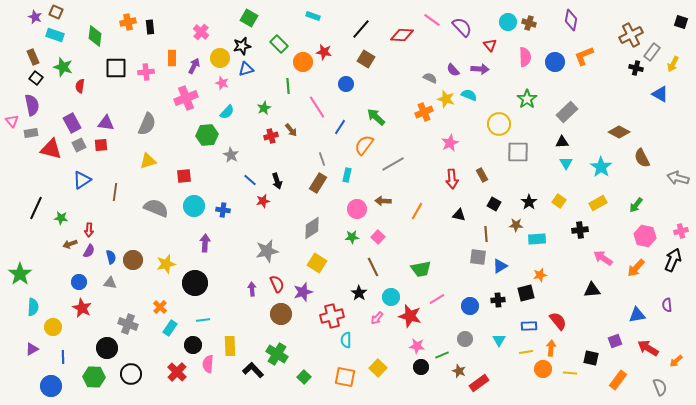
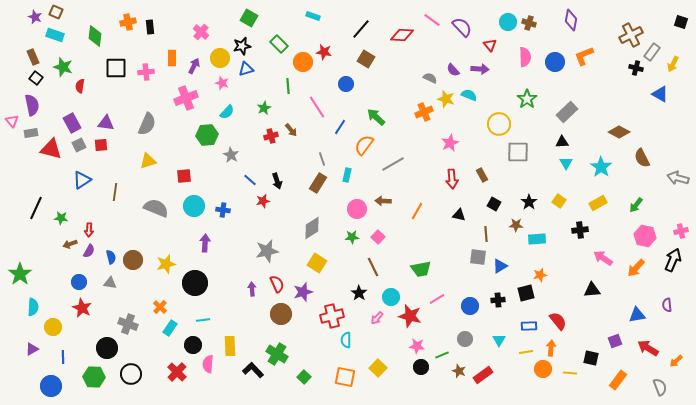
red rectangle at (479, 383): moved 4 px right, 8 px up
